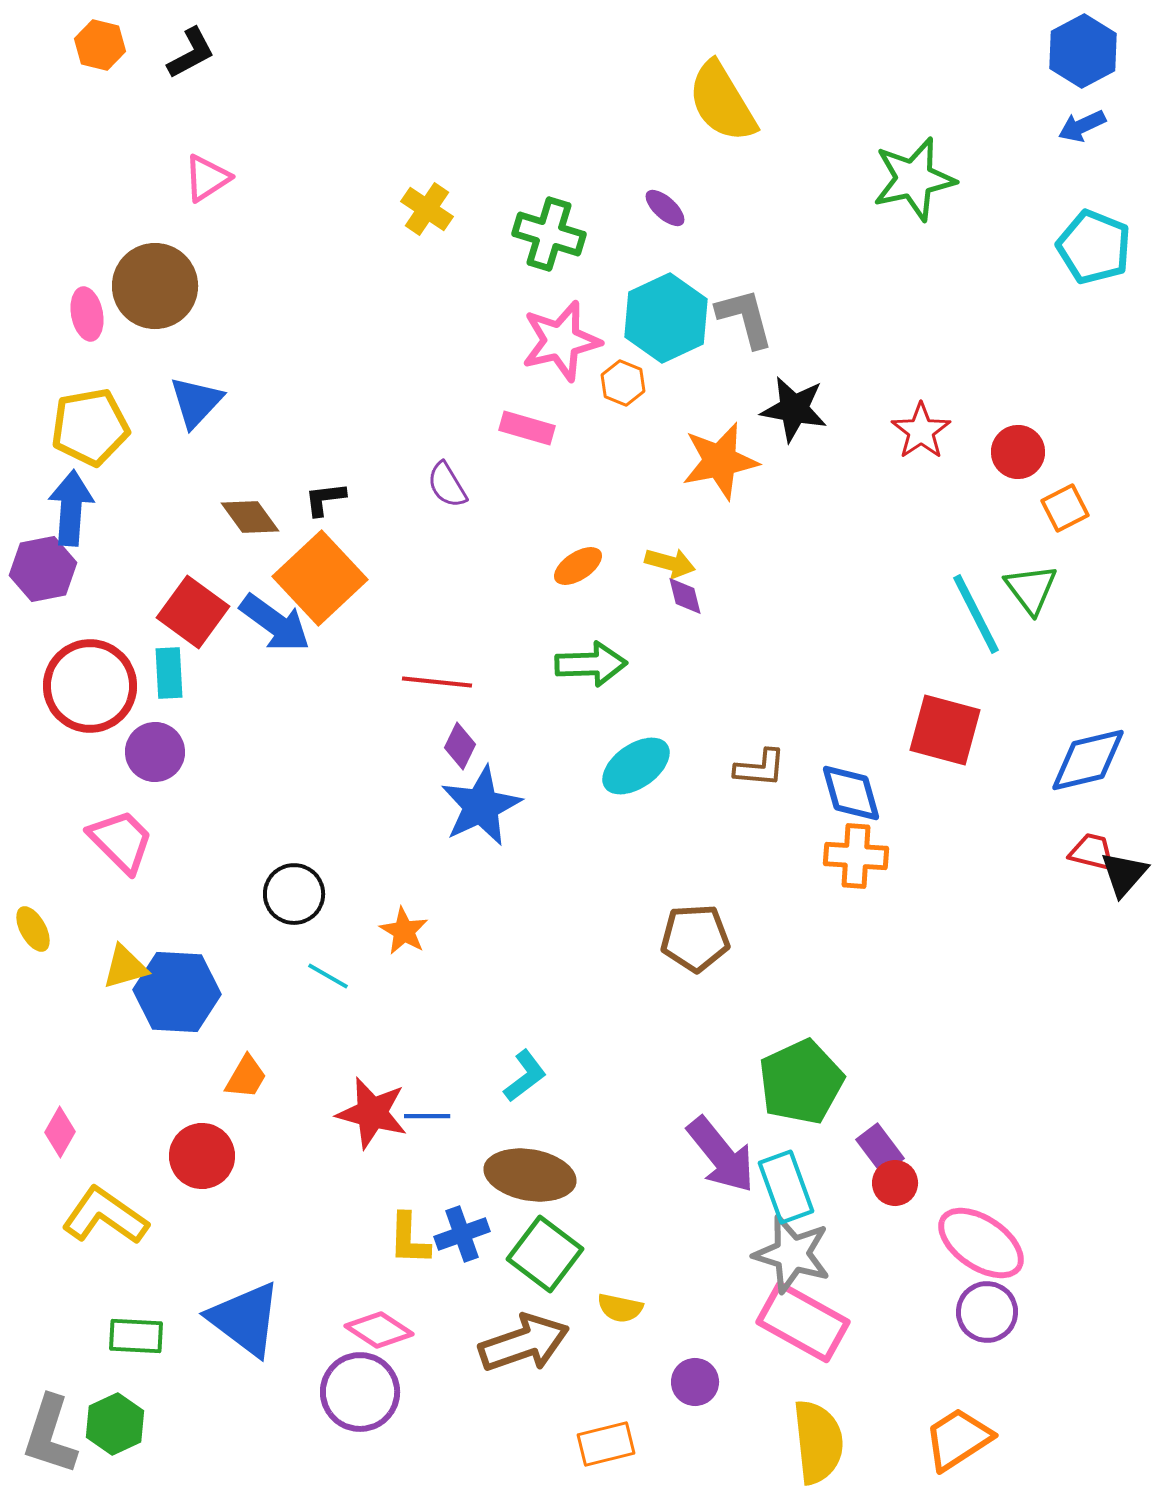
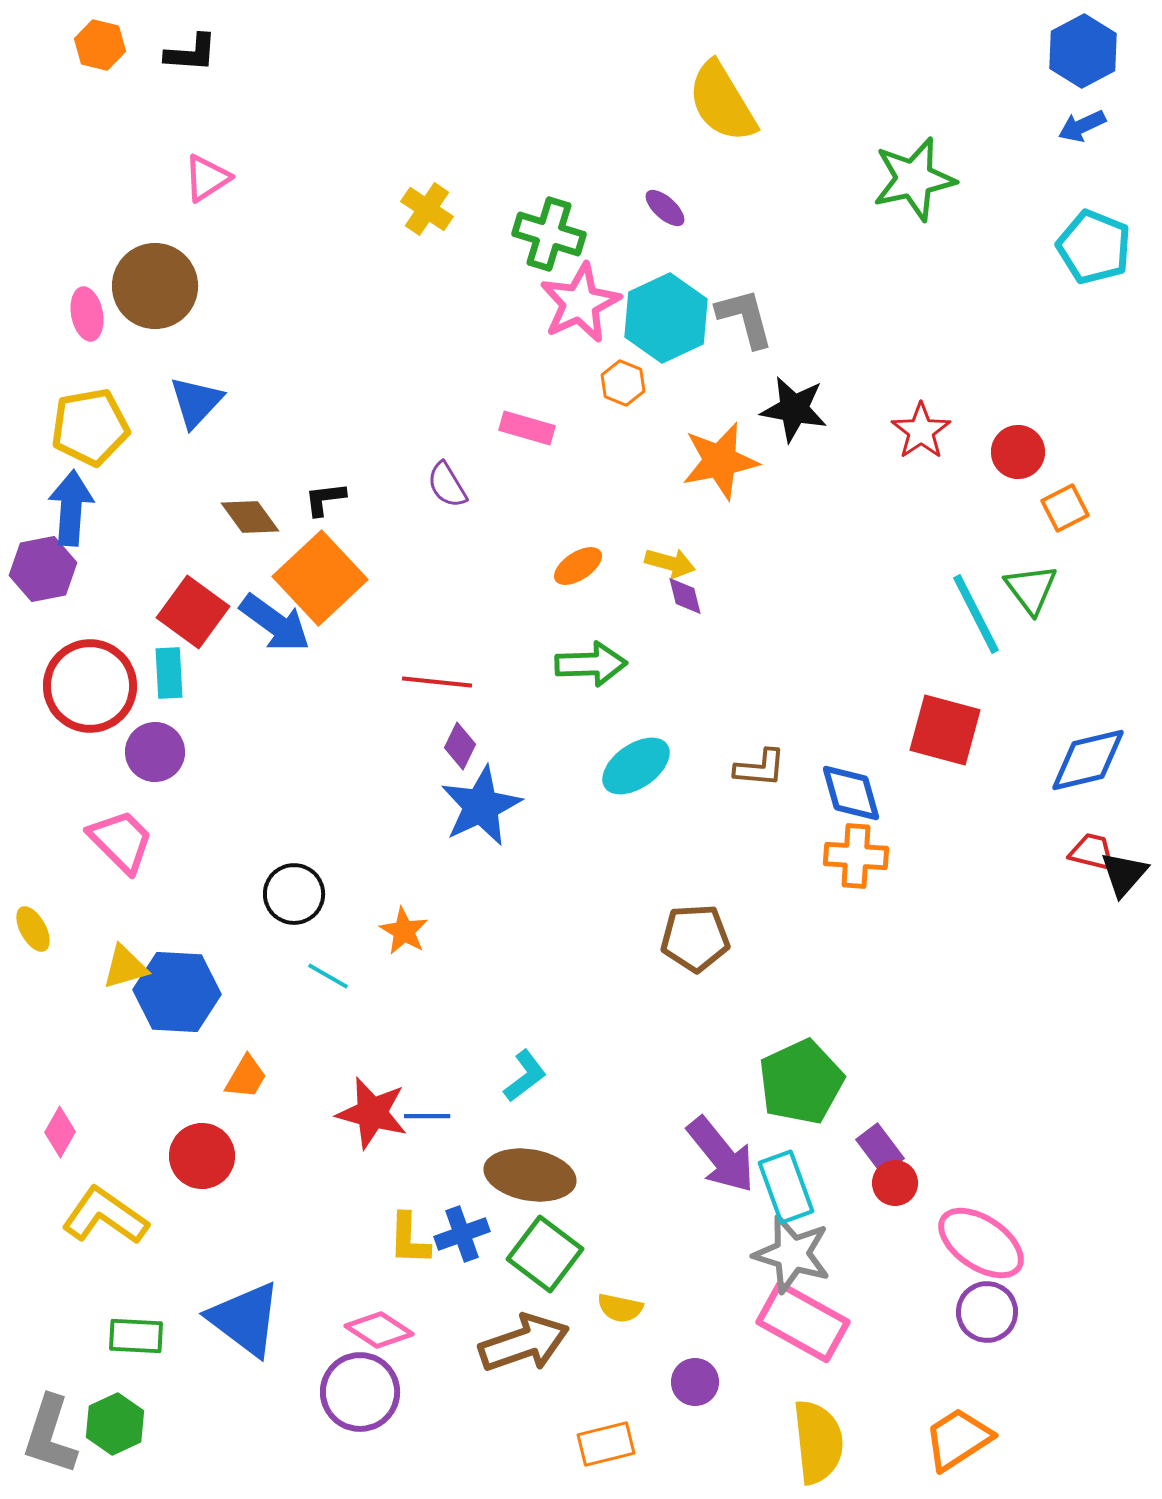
black L-shape at (191, 53): rotated 32 degrees clockwise
pink star at (561, 341): moved 19 px right, 38 px up; rotated 12 degrees counterclockwise
